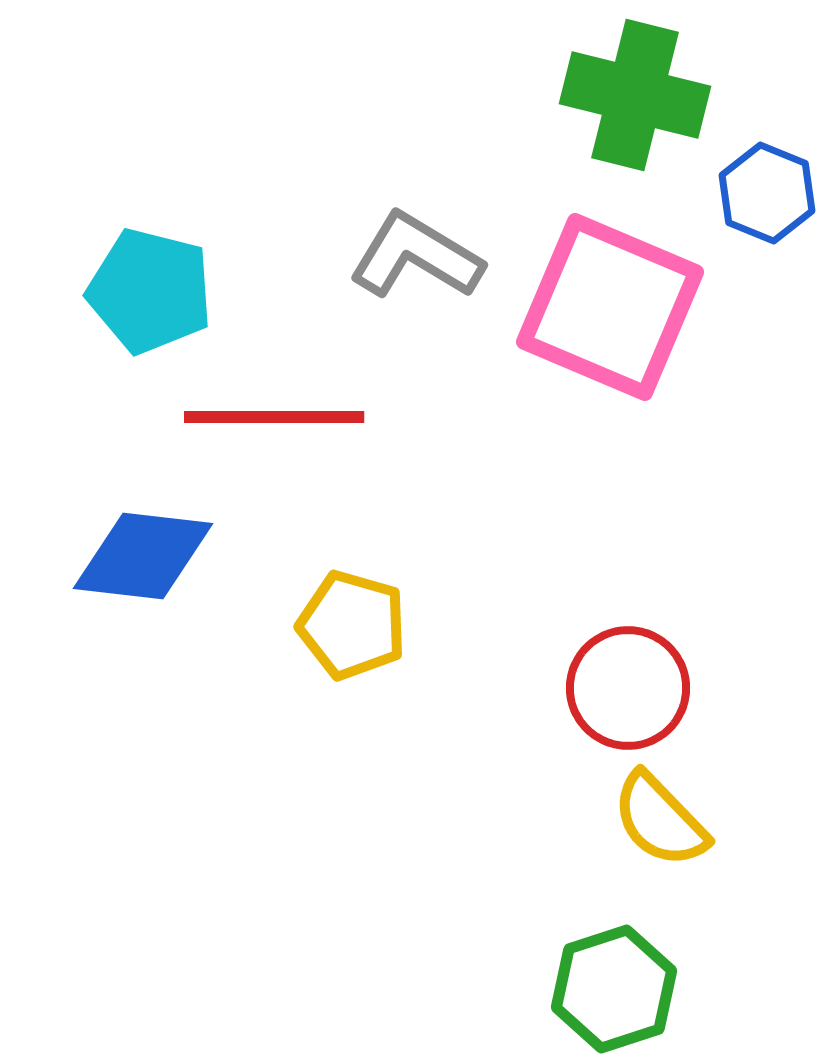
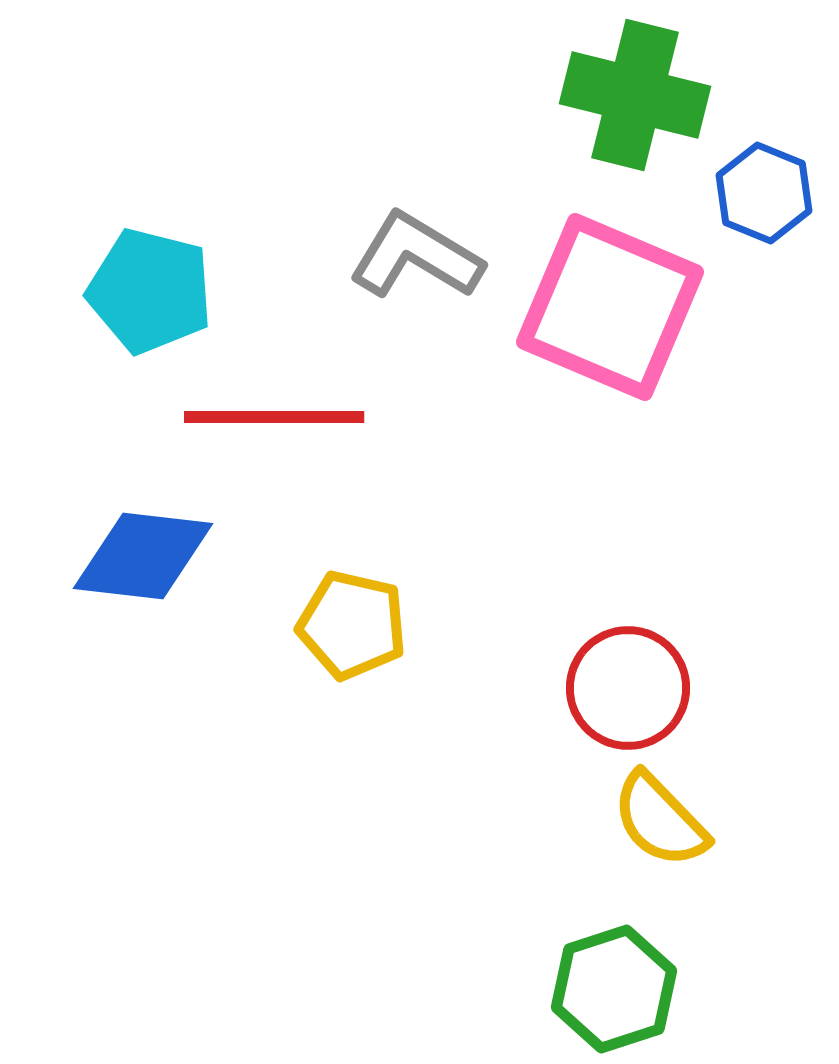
blue hexagon: moved 3 px left
yellow pentagon: rotated 3 degrees counterclockwise
